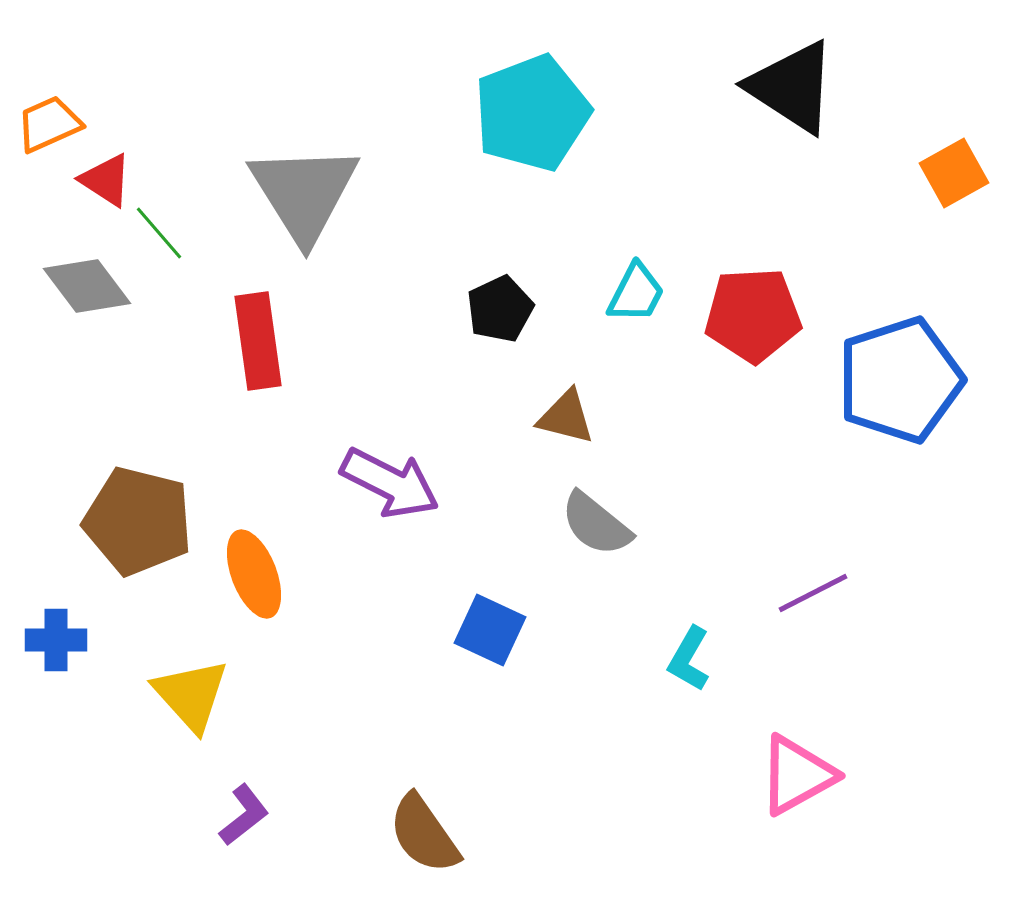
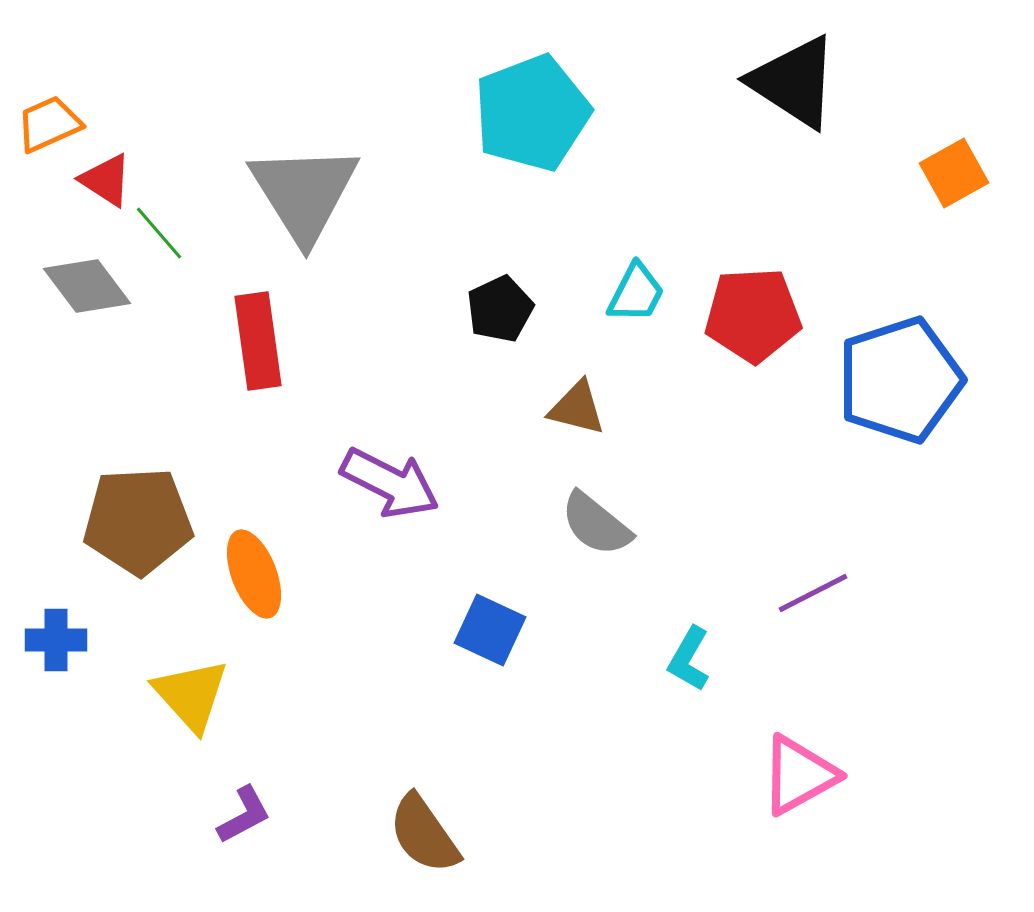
black triangle: moved 2 px right, 5 px up
brown triangle: moved 11 px right, 9 px up
brown pentagon: rotated 17 degrees counterclockwise
pink triangle: moved 2 px right
purple L-shape: rotated 10 degrees clockwise
